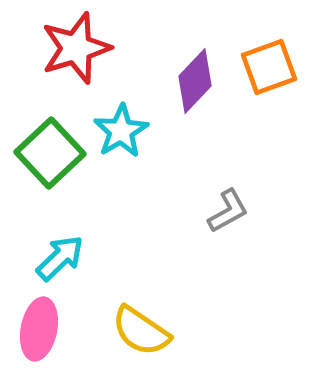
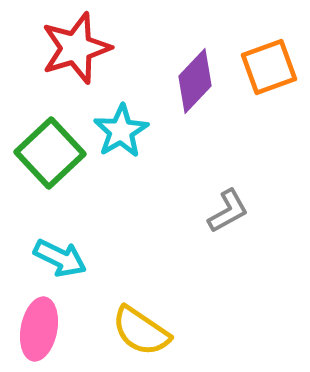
cyan arrow: rotated 70 degrees clockwise
